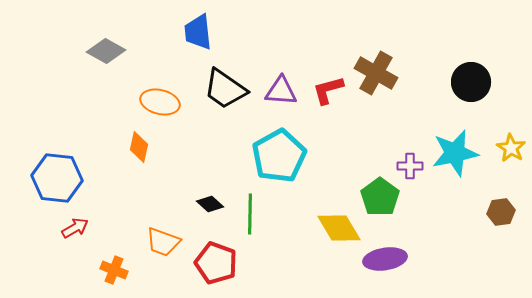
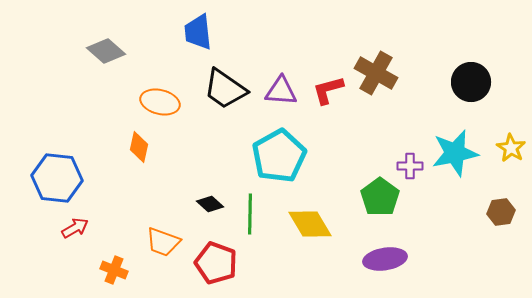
gray diamond: rotated 12 degrees clockwise
yellow diamond: moved 29 px left, 4 px up
